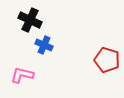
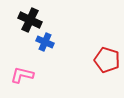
blue cross: moved 1 px right, 3 px up
